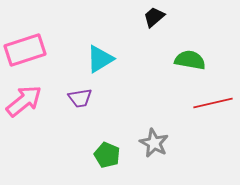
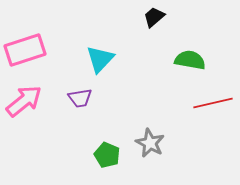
cyan triangle: rotated 16 degrees counterclockwise
gray star: moved 4 px left
